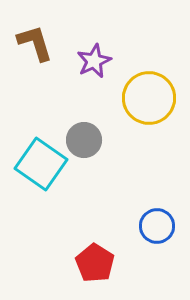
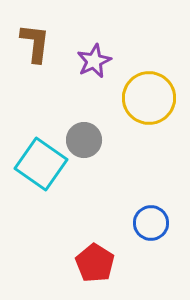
brown L-shape: rotated 24 degrees clockwise
blue circle: moved 6 px left, 3 px up
